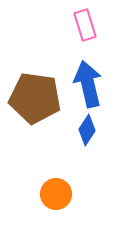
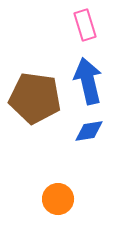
blue arrow: moved 3 px up
blue diamond: moved 2 px right, 1 px down; rotated 48 degrees clockwise
orange circle: moved 2 px right, 5 px down
